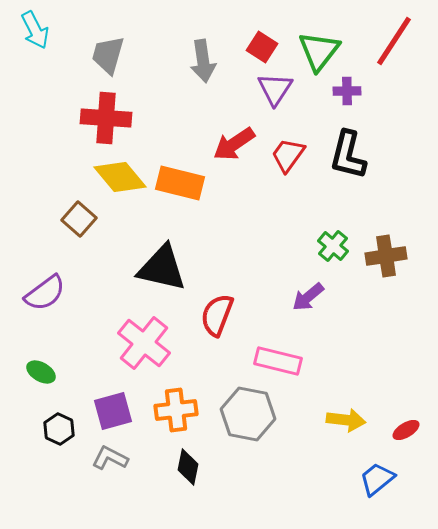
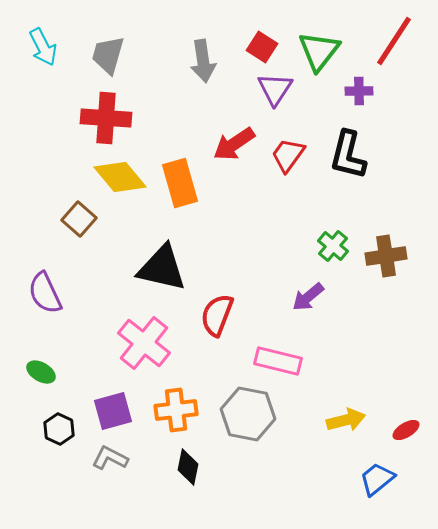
cyan arrow: moved 8 px right, 17 px down
purple cross: moved 12 px right
orange rectangle: rotated 60 degrees clockwise
purple semicircle: rotated 102 degrees clockwise
yellow arrow: rotated 21 degrees counterclockwise
